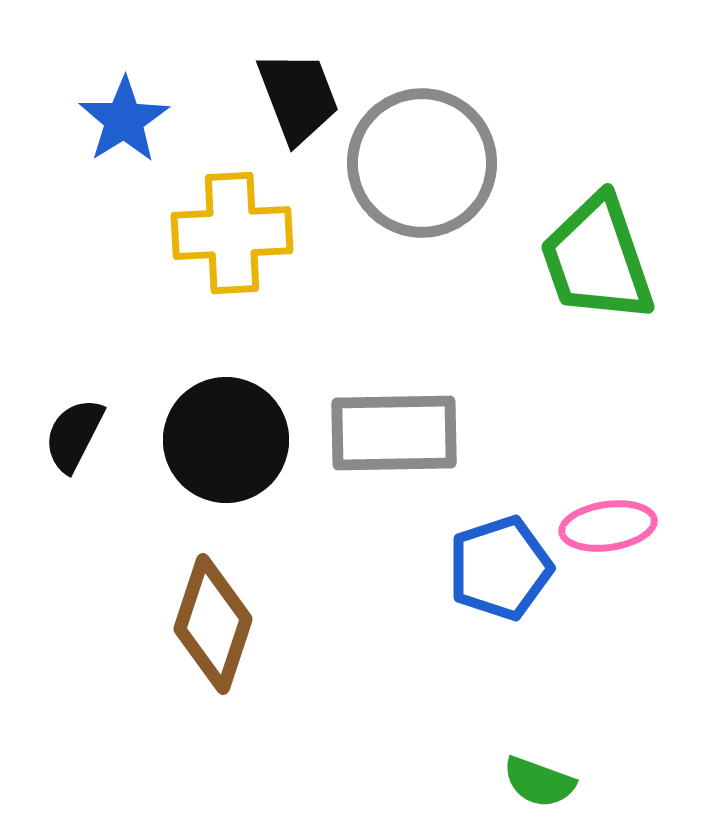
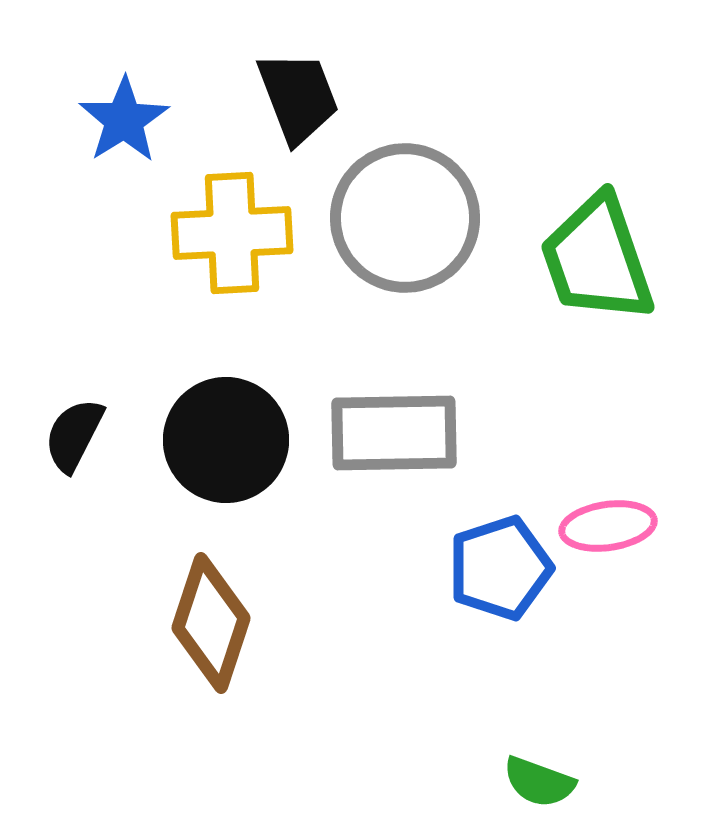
gray circle: moved 17 px left, 55 px down
brown diamond: moved 2 px left, 1 px up
